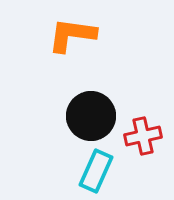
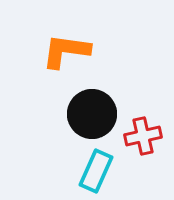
orange L-shape: moved 6 px left, 16 px down
black circle: moved 1 px right, 2 px up
